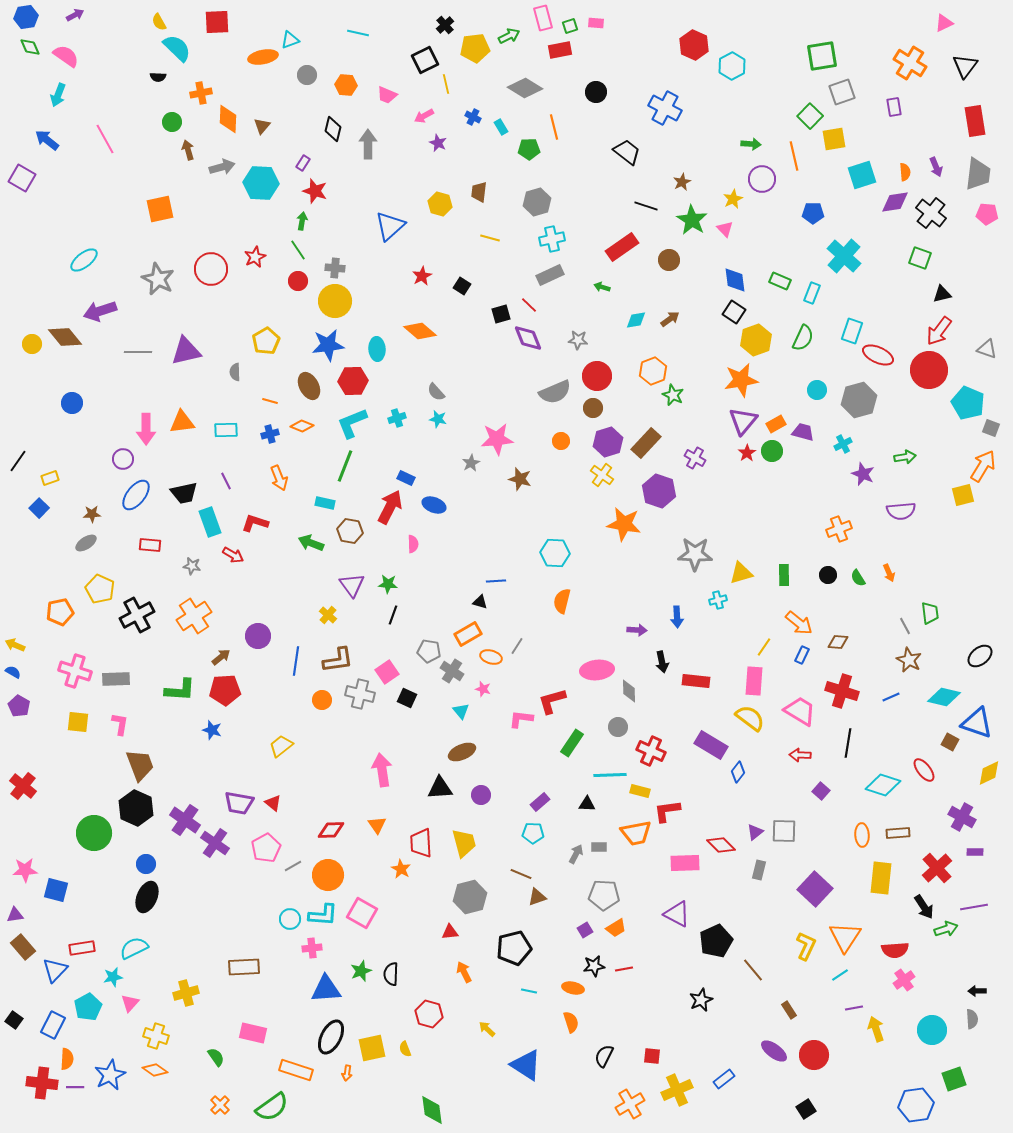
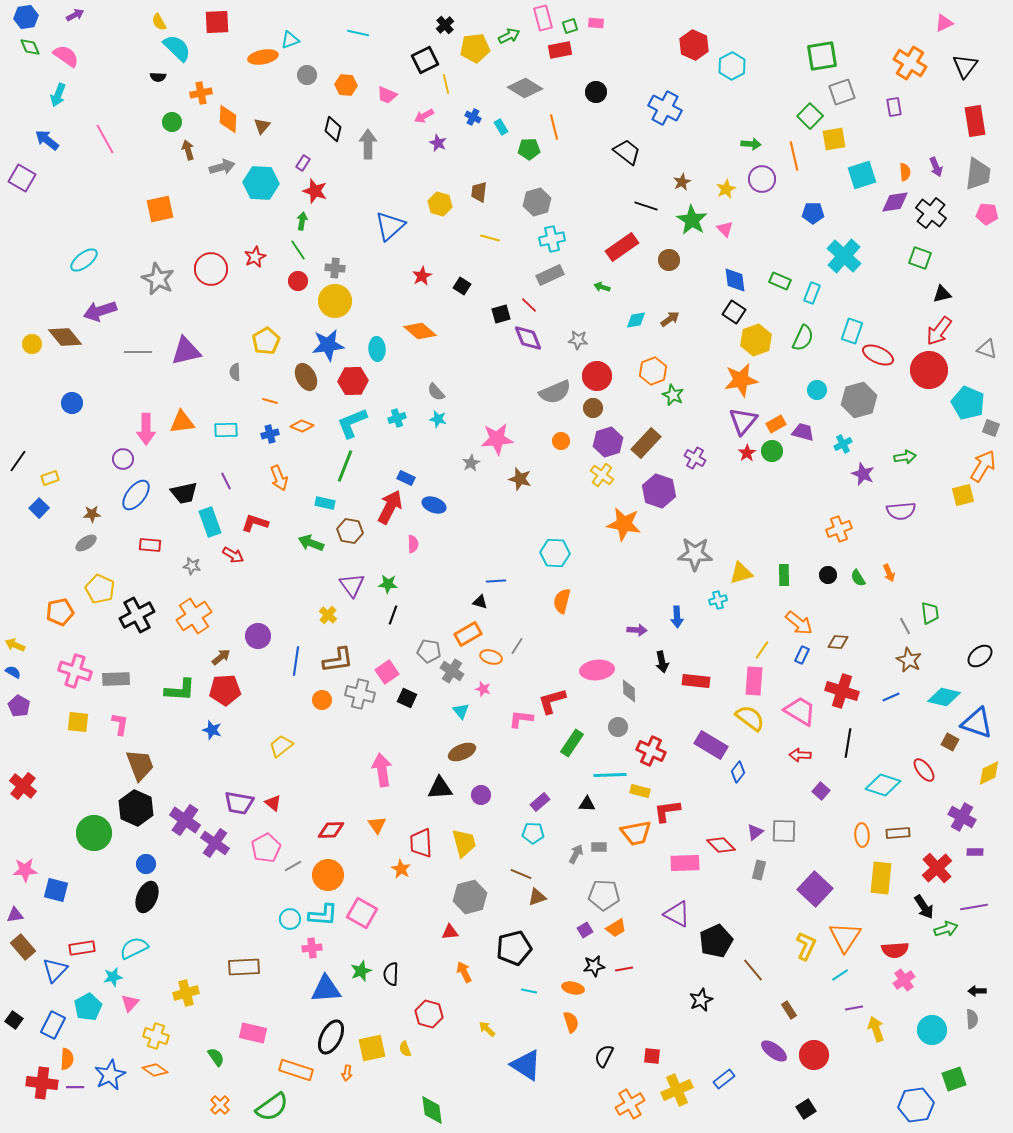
yellow star at (733, 199): moved 7 px left, 10 px up
brown ellipse at (309, 386): moved 3 px left, 9 px up
yellow line at (764, 647): moved 2 px left, 3 px down
